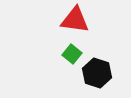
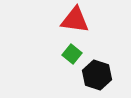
black hexagon: moved 2 px down
